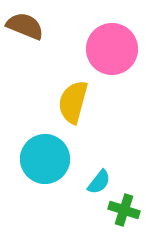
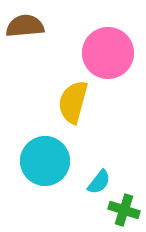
brown semicircle: rotated 27 degrees counterclockwise
pink circle: moved 4 px left, 4 px down
cyan circle: moved 2 px down
